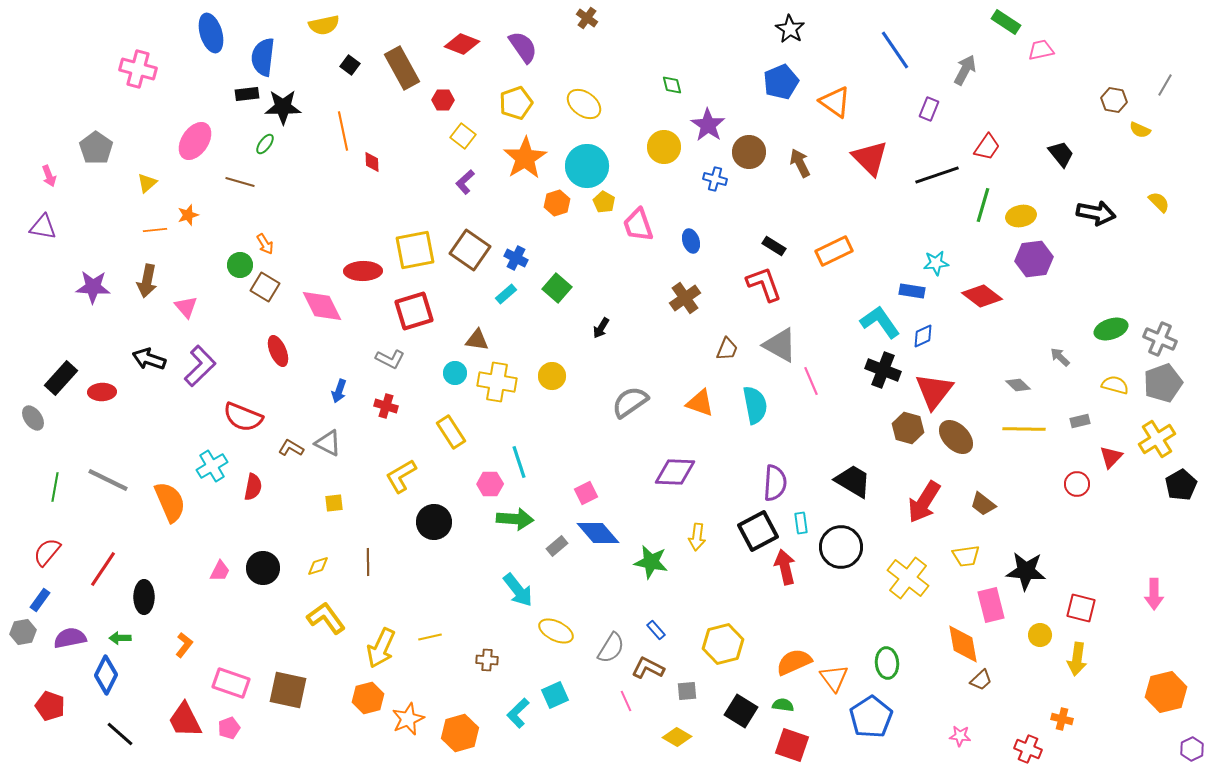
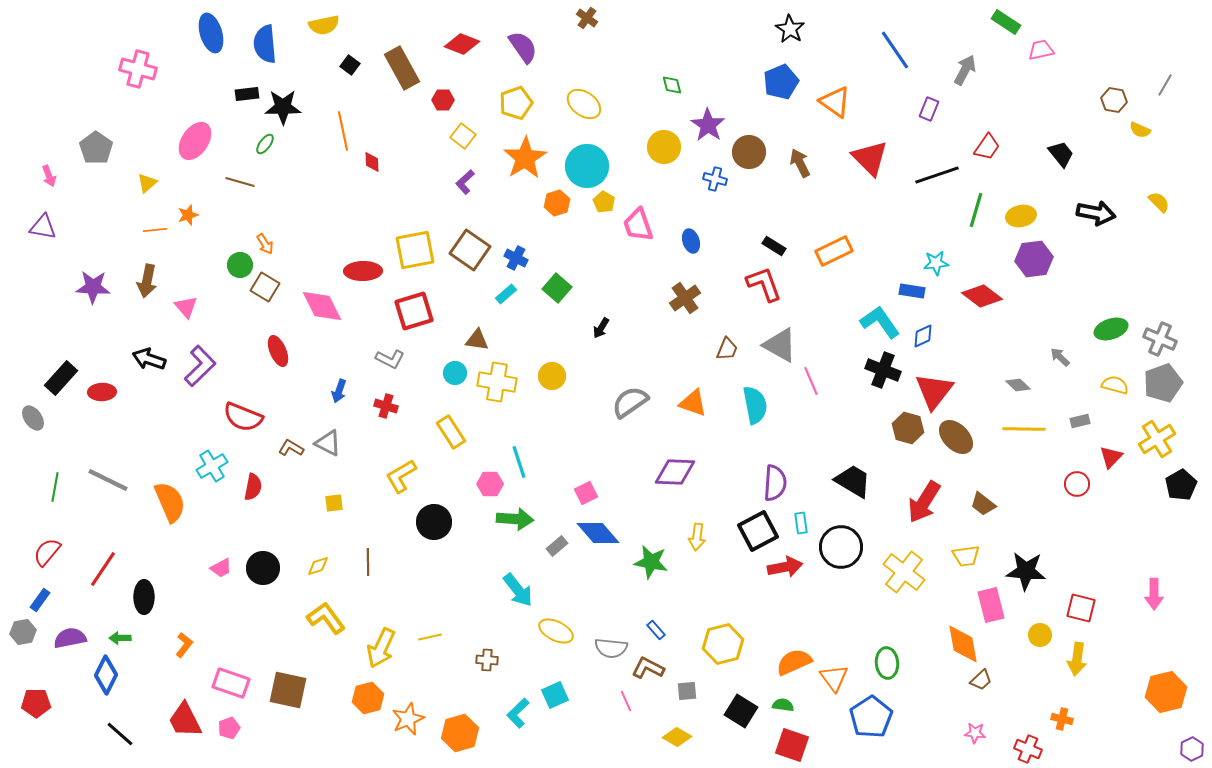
blue semicircle at (263, 57): moved 2 px right, 13 px up; rotated 12 degrees counterclockwise
green line at (983, 205): moved 7 px left, 5 px down
orange triangle at (700, 403): moved 7 px left
red arrow at (785, 567): rotated 92 degrees clockwise
pink trapezoid at (220, 571): moved 1 px right, 3 px up; rotated 35 degrees clockwise
yellow cross at (908, 578): moved 4 px left, 6 px up
gray semicircle at (611, 648): rotated 64 degrees clockwise
red pentagon at (50, 706): moved 14 px left, 3 px up; rotated 20 degrees counterclockwise
pink star at (960, 736): moved 15 px right, 3 px up
